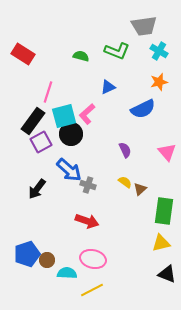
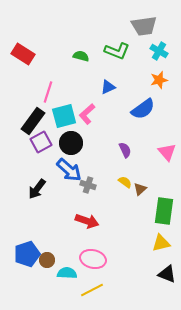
orange star: moved 2 px up
blue semicircle: rotated 10 degrees counterclockwise
black circle: moved 9 px down
